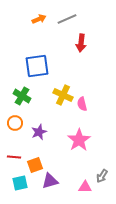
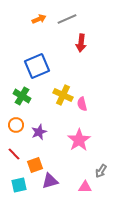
blue square: rotated 15 degrees counterclockwise
orange circle: moved 1 px right, 2 px down
red line: moved 3 px up; rotated 40 degrees clockwise
gray arrow: moved 1 px left, 5 px up
cyan square: moved 1 px left, 2 px down
